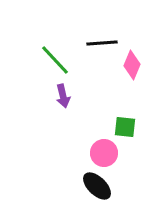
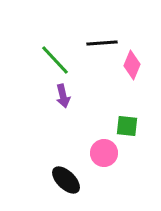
green square: moved 2 px right, 1 px up
black ellipse: moved 31 px left, 6 px up
